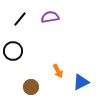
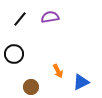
black circle: moved 1 px right, 3 px down
